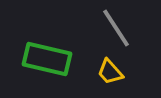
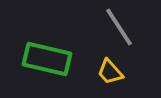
gray line: moved 3 px right, 1 px up
